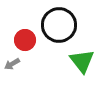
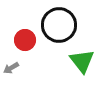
gray arrow: moved 1 px left, 4 px down
